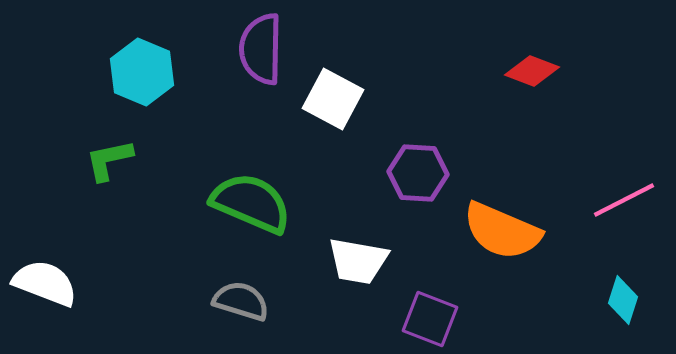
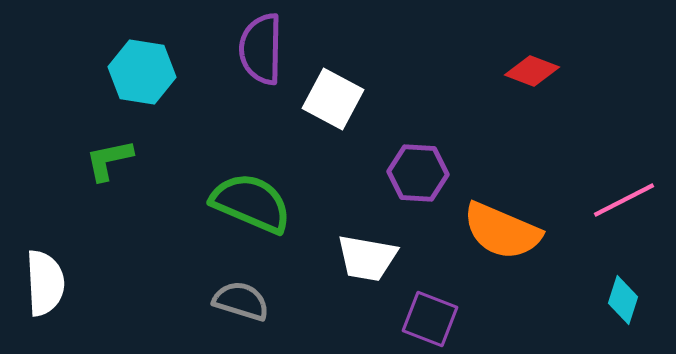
cyan hexagon: rotated 14 degrees counterclockwise
white trapezoid: moved 9 px right, 3 px up
white semicircle: rotated 66 degrees clockwise
